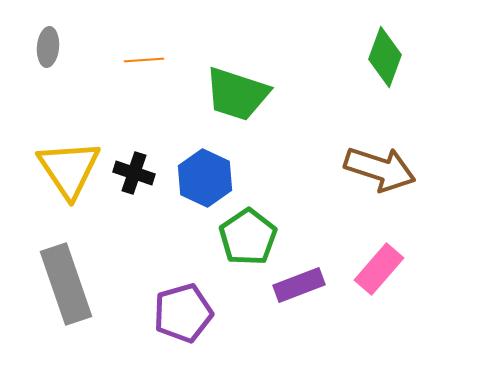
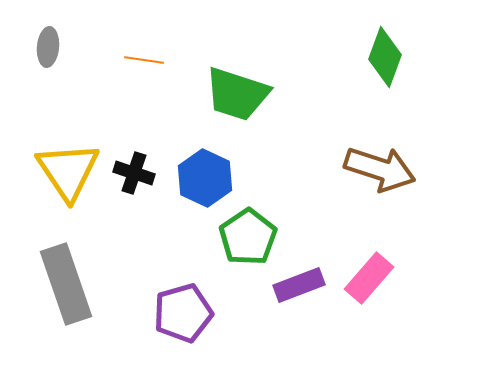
orange line: rotated 12 degrees clockwise
yellow triangle: moved 1 px left, 2 px down
pink rectangle: moved 10 px left, 9 px down
